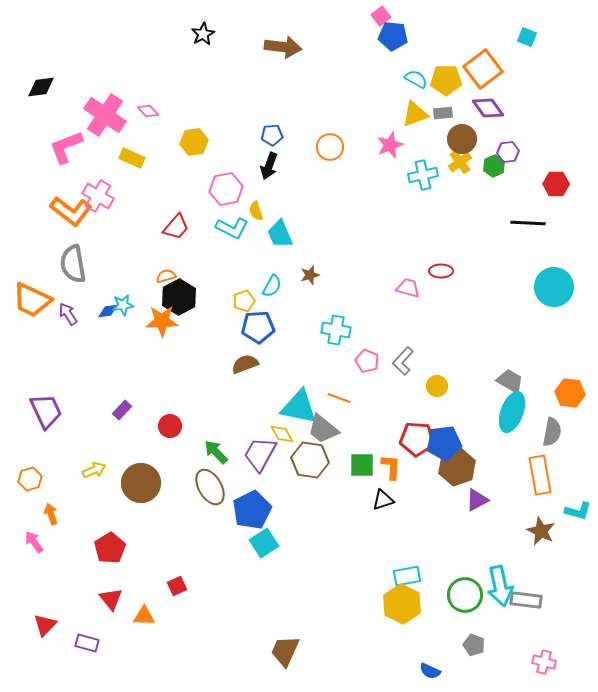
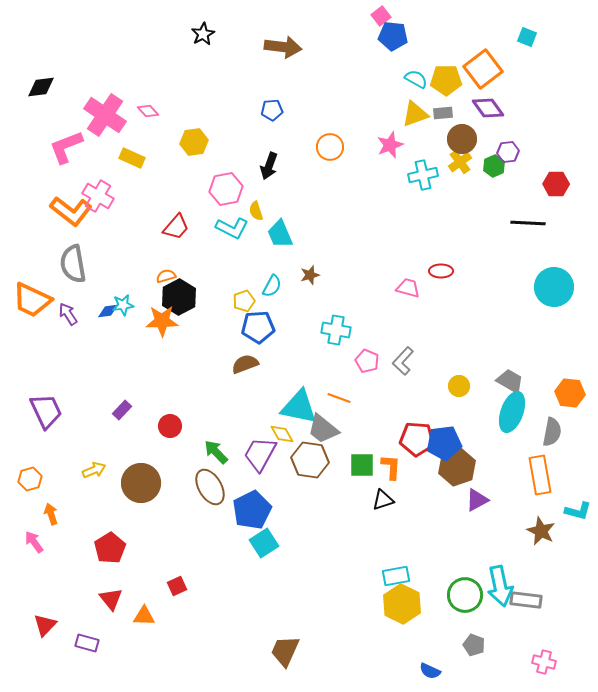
blue pentagon at (272, 135): moved 25 px up
yellow circle at (437, 386): moved 22 px right
cyan rectangle at (407, 576): moved 11 px left
